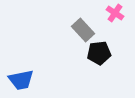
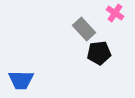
gray rectangle: moved 1 px right, 1 px up
blue trapezoid: rotated 12 degrees clockwise
